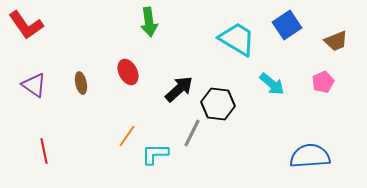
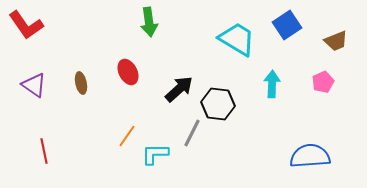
cyan arrow: rotated 128 degrees counterclockwise
